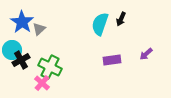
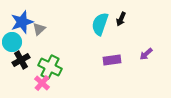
blue star: rotated 20 degrees clockwise
cyan circle: moved 8 px up
